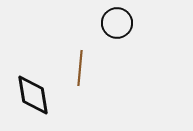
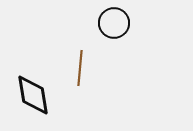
black circle: moved 3 px left
